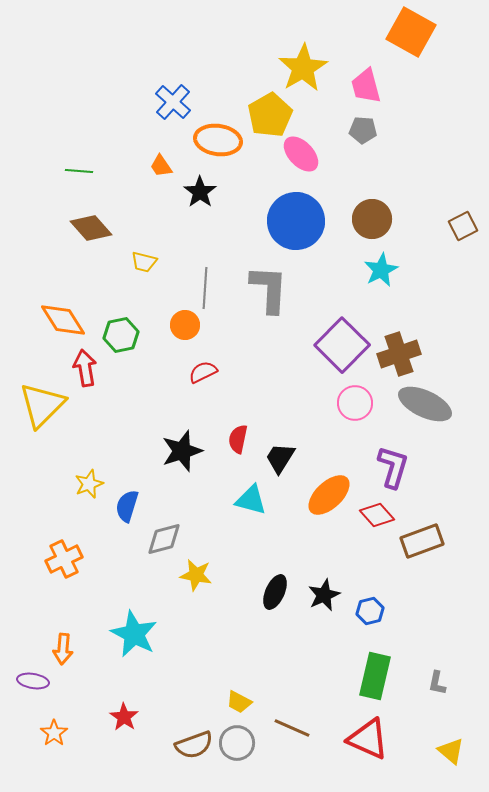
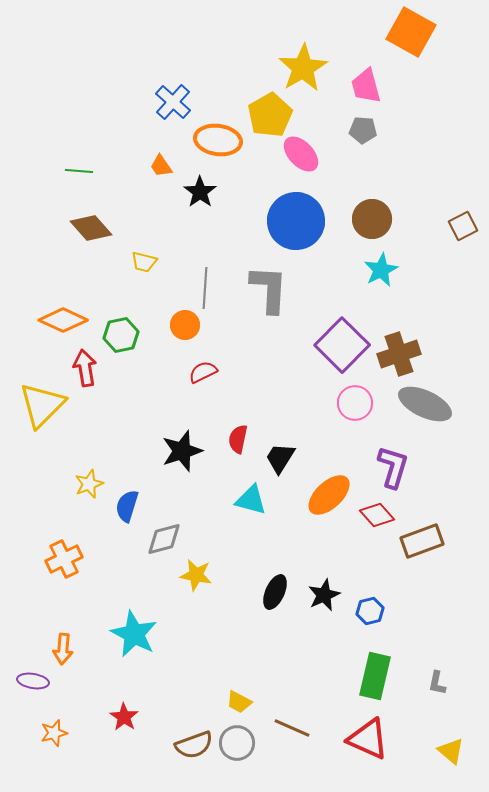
orange diamond at (63, 320): rotated 33 degrees counterclockwise
orange star at (54, 733): rotated 20 degrees clockwise
